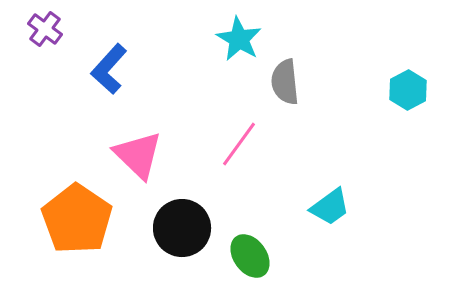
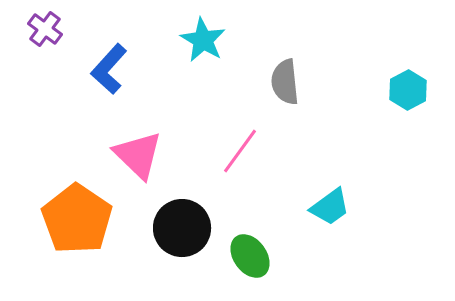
cyan star: moved 36 px left, 1 px down
pink line: moved 1 px right, 7 px down
